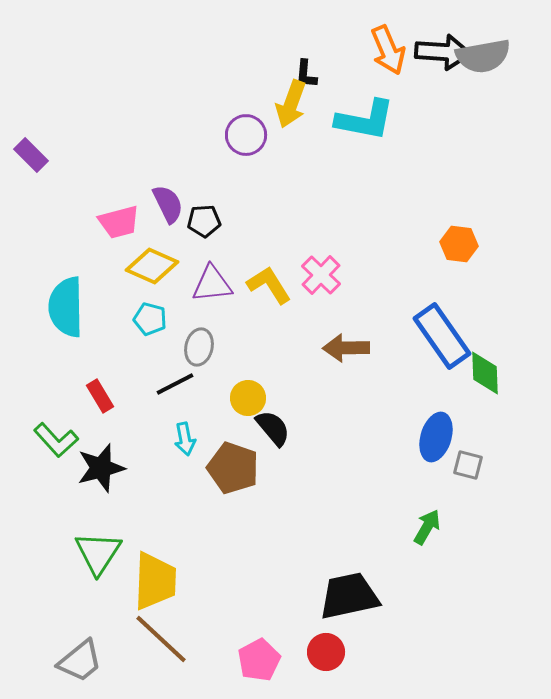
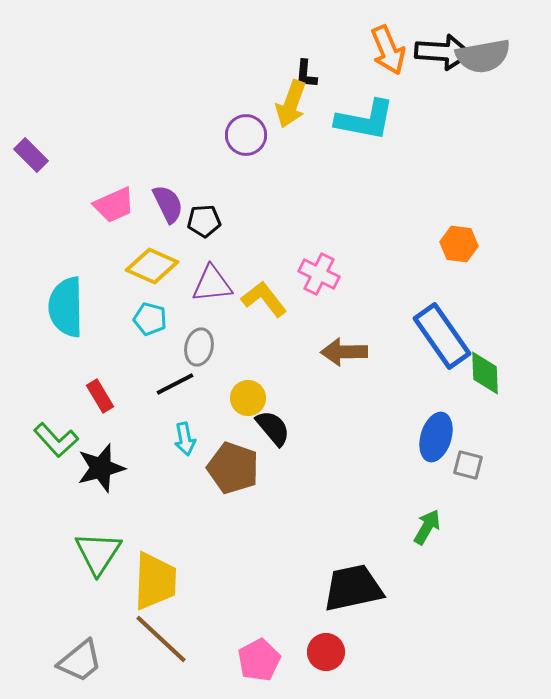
pink trapezoid: moved 5 px left, 17 px up; rotated 9 degrees counterclockwise
pink cross: moved 2 px left, 1 px up; rotated 18 degrees counterclockwise
yellow L-shape: moved 5 px left, 14 px down; rotated 6 degrees counterclockwise
brown arrow: moved 2 px left, 4 px down
black trapezoid: moved 4 px right, 8 px up
